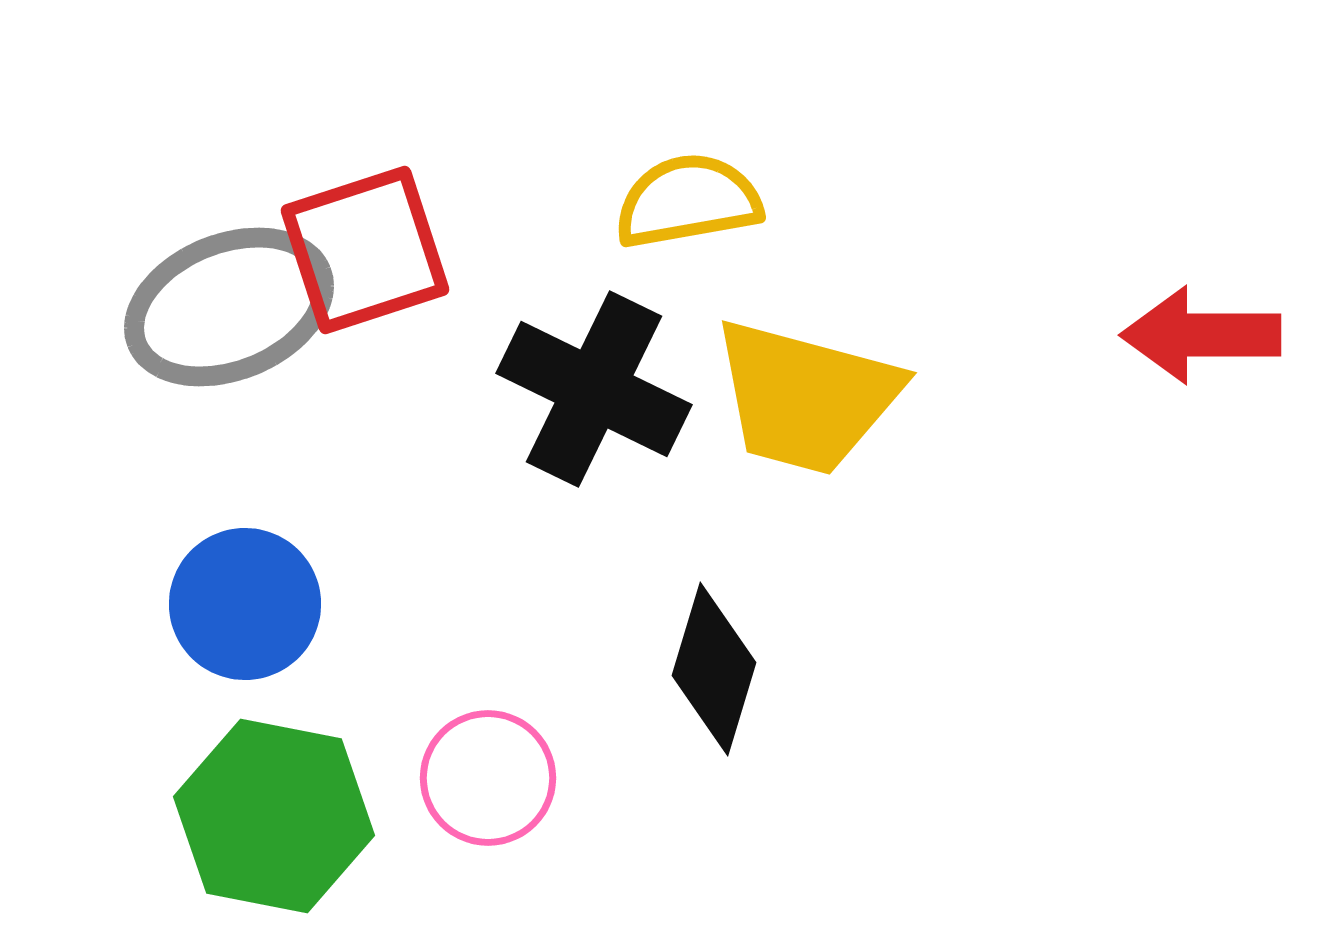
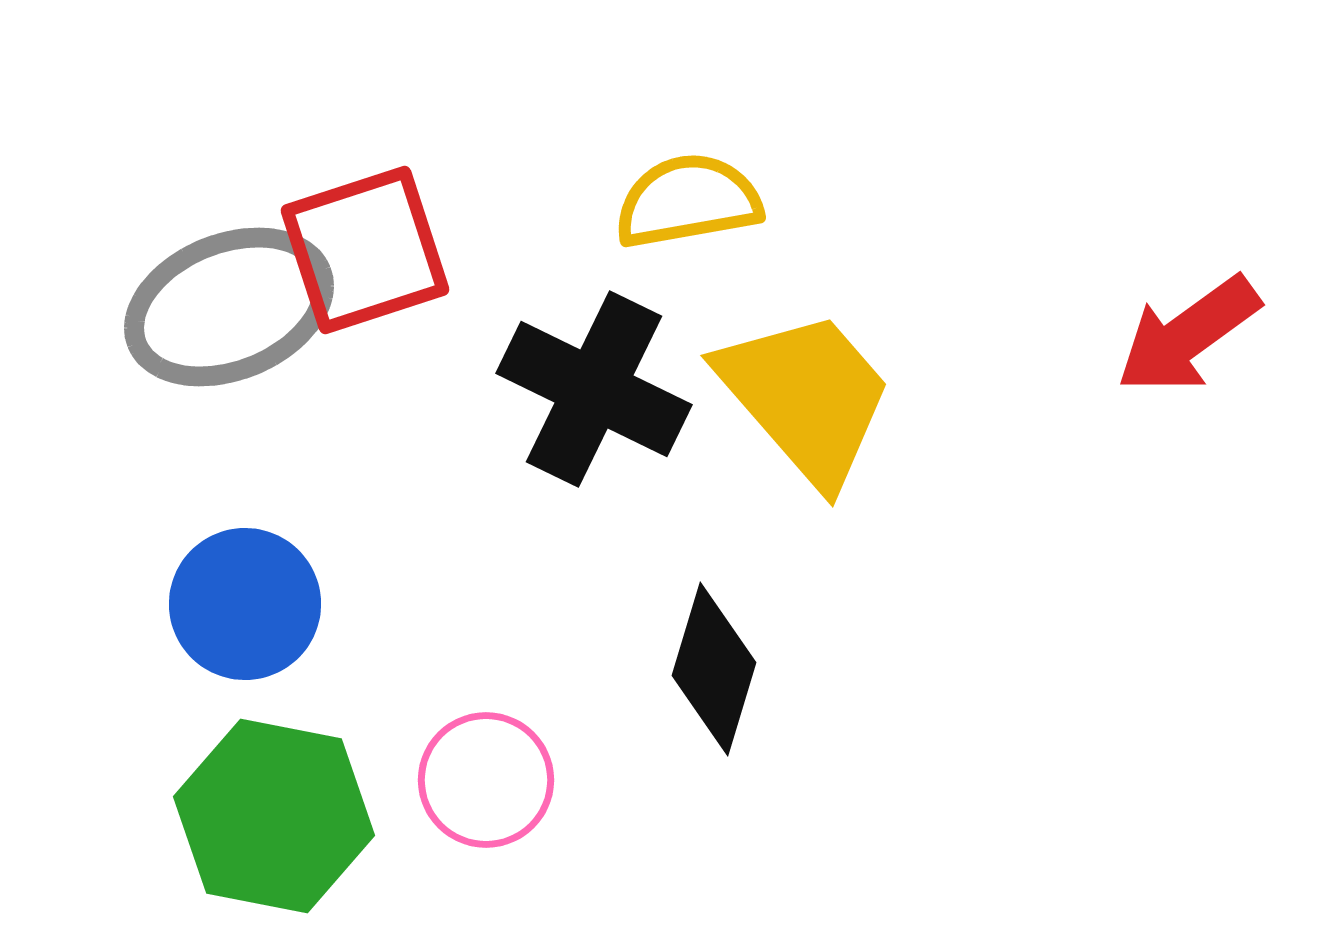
red arrow: moved 13 px left; rotated 36 degrees counterclockwise
yellow trapezoid: rotated 146 degrees counterclockwise
pink circle: moved 2 px left, 2 px down
